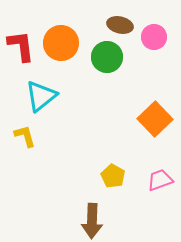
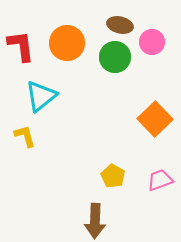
pink circle: moved 2 px left, 5 px down
orange circle: moved 6 px right
green circle: moved 8 px right
brown arrow: moved 3 px right
